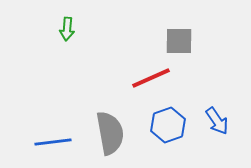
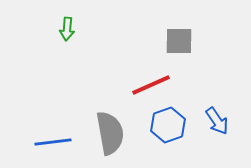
red line: moved 7 px down
